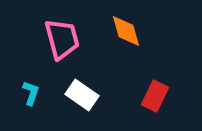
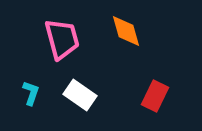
white rectangle: moved 2 px left
